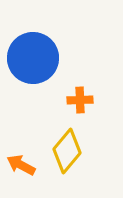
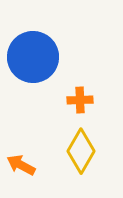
blue circle: moved 1 px up
yellow diamond: moved 14 px right; rotated 9 degrees counterclockwise
